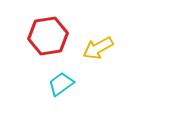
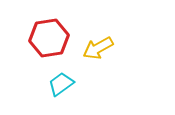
red hexagon: moved 1 px right, 2 px down
